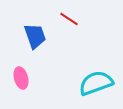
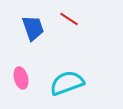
blue trapezoid: moved 2 px left, 8 px up
cyan semicircle: moved 29 px left
